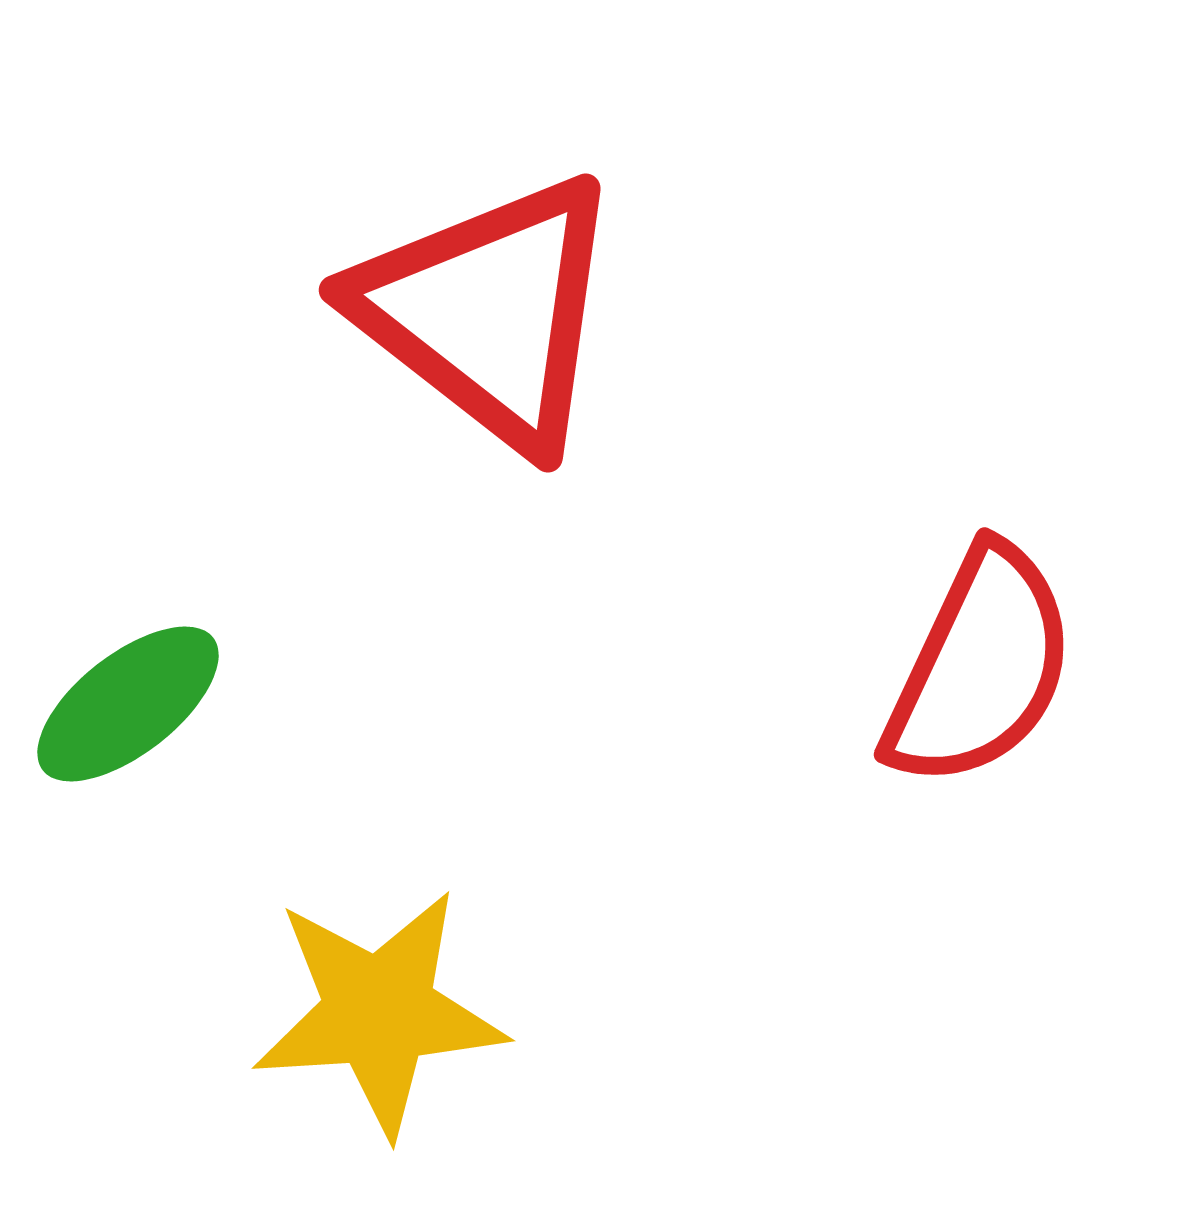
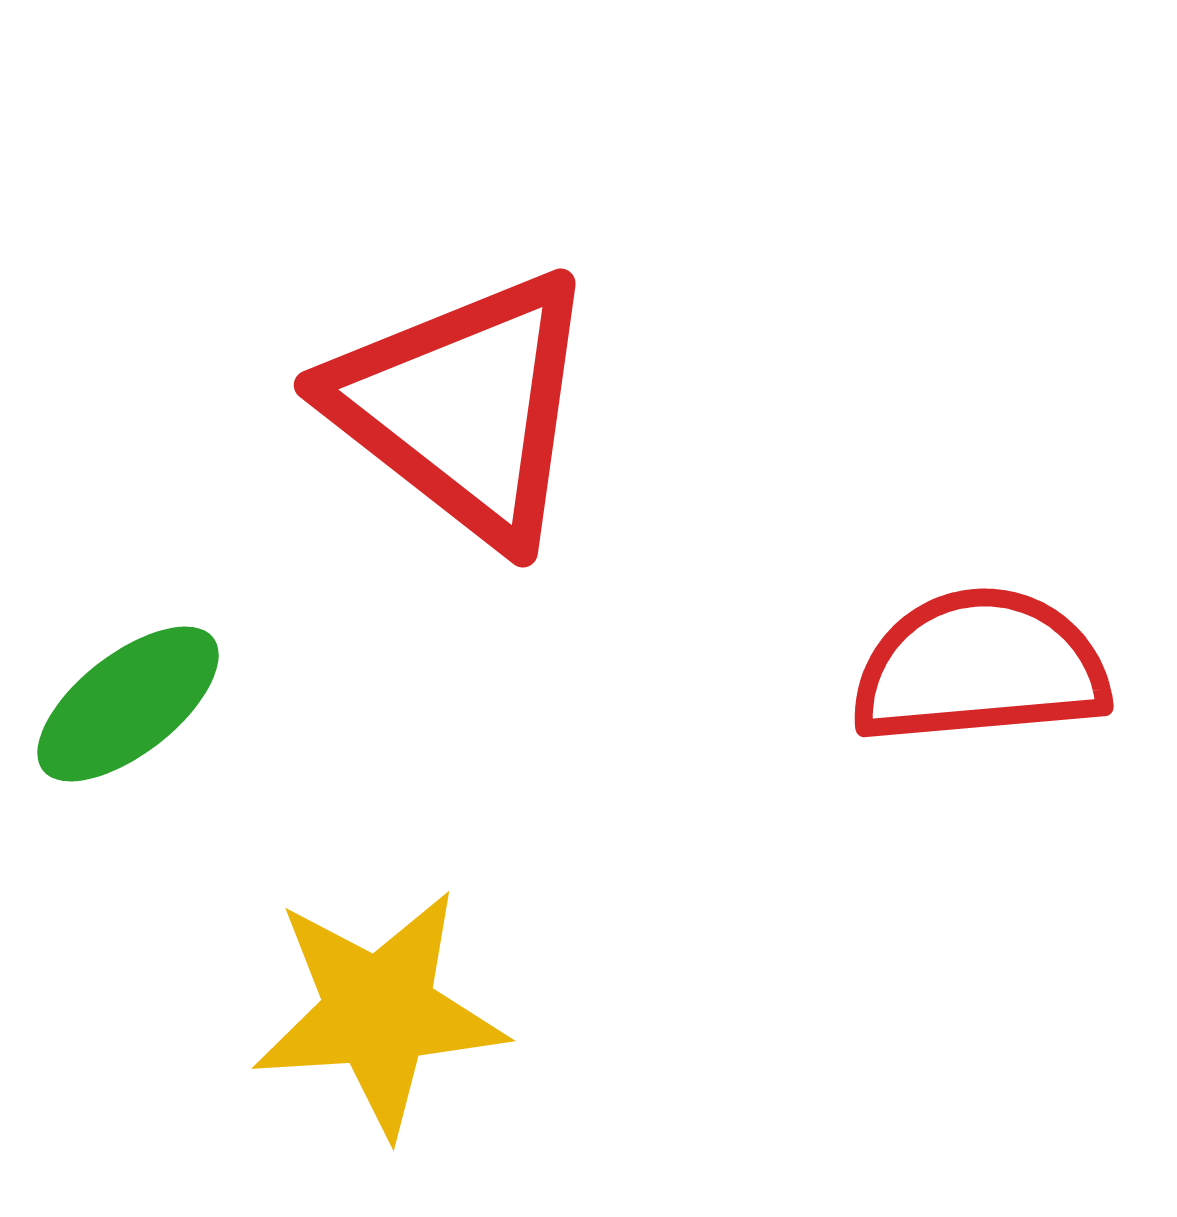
red triangle: moved 25 px left, 95 px down
red semicircle: rotated 120 degrees counterclockwise
